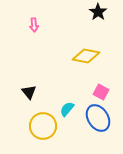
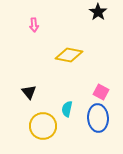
yellow diamond: moved 17 px left, 1 px up
cyan semicircle: rotated 28 degrees counterclockwise
blue ellipse: rotated 28 degrees clockwise
